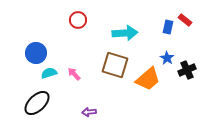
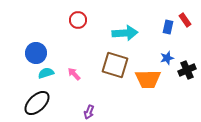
red rectangle: rotated 16 degrees clockwise
blue star: rotated 24 degrees clockwise
cyan semicircle: moved 3 px left
orange trapezoid: rotated 40 degrees clockwise
purple arrow: rotated 64 degrees counterclockwise
